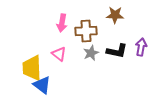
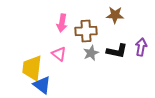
yellow trapezoid: rotated 8 degrees clockwise
